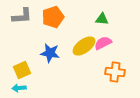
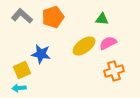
gray L-shape: rotated 135 degrees counterclockwise
pink semicircle: moved 5 px right
blue star: moved 9 px left, 1 px down
orange cross: moved 1 px left, 1 px up; rotated 24 degrees counterclockwise
